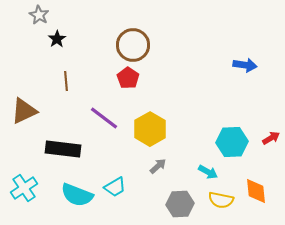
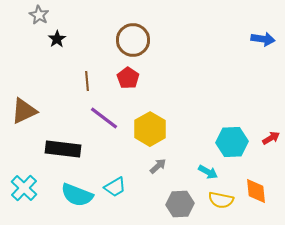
brown circle: moved 5 px up
blue arrow: moved 18 px right, 26 px up
brown line: moved 21 px right
cyan cross: rotated 12 degrees counterclockwise
